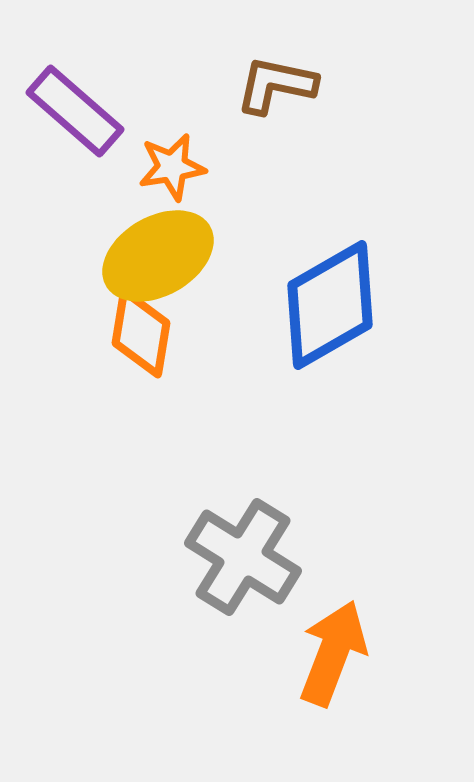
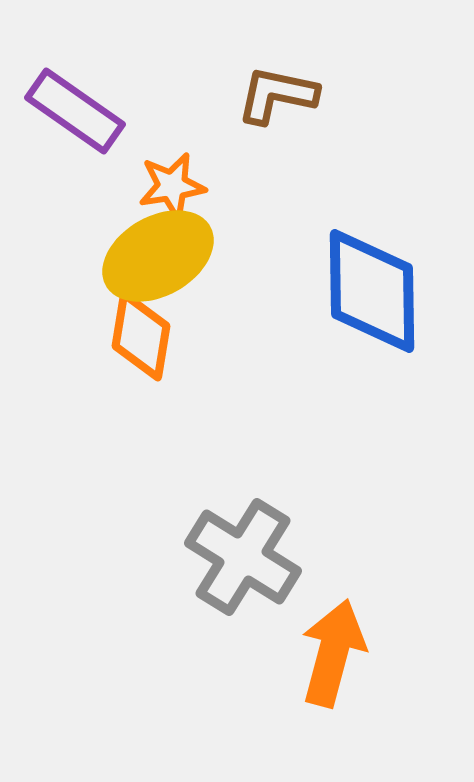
brown L-shape: moved 1 px right, 10 px down
purple rectangle: rotated 6 degrees counterclockwise
orange star: moved 19 px down
blue diamond: moved 42 px right, 14 px up; rotated 61 degrees counterclockwise
orange diamond: moved 3 px down
orange arrow: rotated 6 degrees counterclockwise
